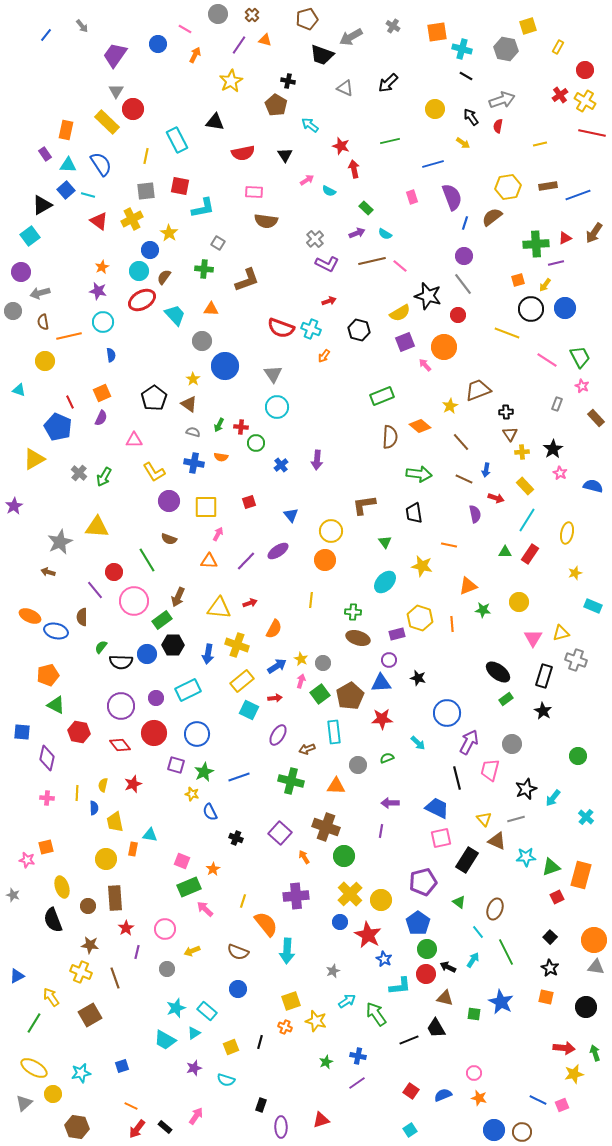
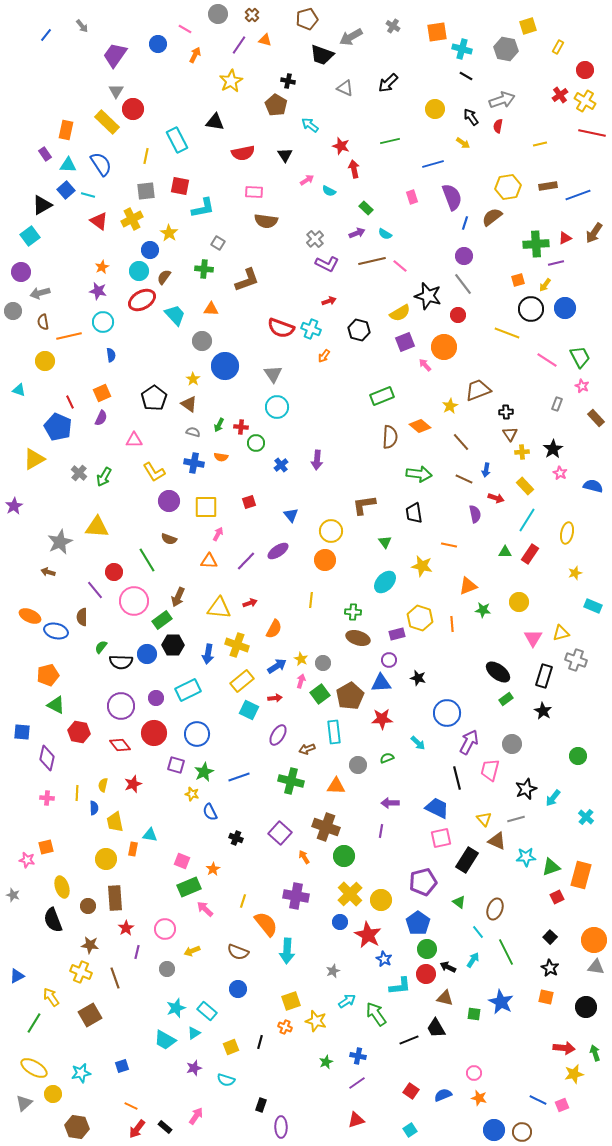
purple cross at (296, 896): rotated 15 degrees clockwise
red triangle at (321, 1120): moved 35 px right
